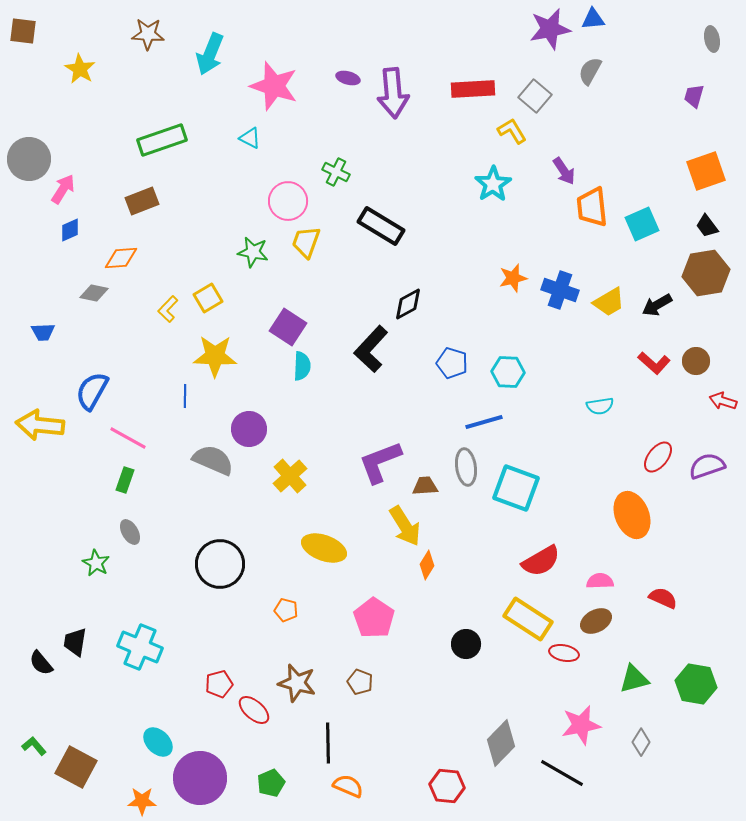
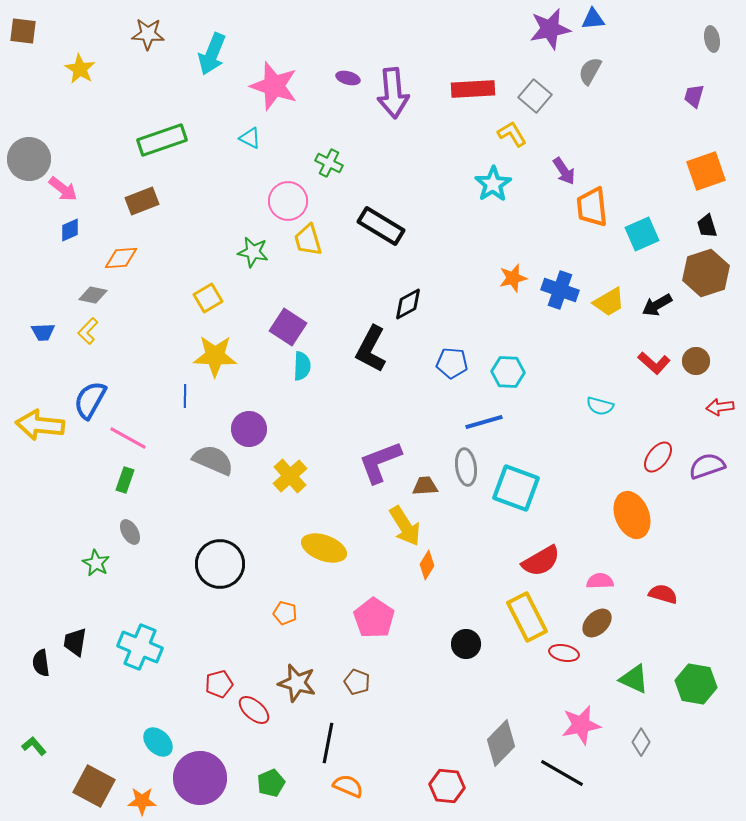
cyan arrow at (210, 54): moved 2 px right
yellow L-shape at (512, 131): moved 3 px down
green cross at (336, 172): moved 7 px left, 9 px up
pink arrow at (63, 189): rotated 96 degrees clockwise
cyan square at (642, 224): moved 10 px down
black trapezoid at (707, 226): rotated 20 degrees clockwise
yellow trapezoid at (306, 242): moved 2 px right, 2 px up; rotated 36 degrees counterclockwise
brown hexagon at (706, 273): rotated 9 degrees counterclockwise
gray diamond at (94, 293): moved 1 px left, 2 px down
yellow L-shape at (168, 309): moved 80 px left, 22 px down
black L-shape at (371, 349): rotated 15 degrees counterclockwise
blue pentagon at (452, 363): rotated 12 degrees counterclockwise
blue semicircle at (92, 391): moved 2 px left, 9 px down
red arrow at (723, 401): moved 3 px left, 6 px down; rotated 24 degrees counterclockwise
cyan semicircle at (600, 406): rotated 24 degrees clockwise
red semicircle at (663, 598): moved 4 px up; rotated 8 degrees counterclockwise
orange pentagon at (286, 610): moved 1 px left, 3 px down
yellow rectangle at (528, 619): moved 1 px left, 2 px up; rotated 30 degrees clockwise
brown ellipse at (596, 621): moved 1 px right, 2 px down; rotated 16 degrees counterclockwise
black semicircle at (41, 663): rotated 32 degrees clockwise
green triangle at (634, 679): rotated 40 degrees clockwise
brown pentagon at (360, 682): moved 3 px left
black line at (328, 743): rotated 12 degrees clockwise
brown square at (76, 767): moved 18 px right, 19 px down
